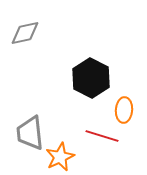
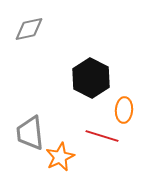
gray diamond: moved 4 px right, 4 px up
